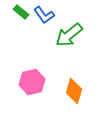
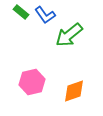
blue L-shape: moved 1 px right
orange diamond: rotated 55 degrees clockwise
